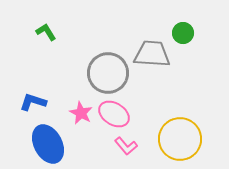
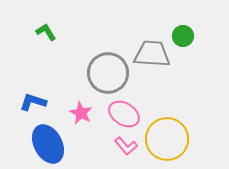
green circle: moved 3 px down
pink ellipse: moved 10 px right
yellow circle: moved 13 px left
